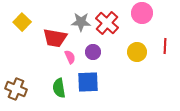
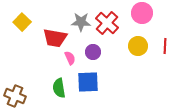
yellow circle: moved 1 px right, 6 px up
pink semicircle: moved 1 px down
brown cross: moved 1 px left, 7 px down
